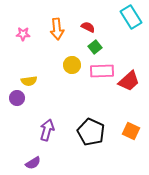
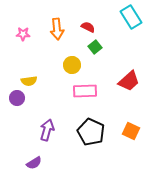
pink rectangle: moved 17 px left, 20 px down
purple semicircle: moved 1 px right
